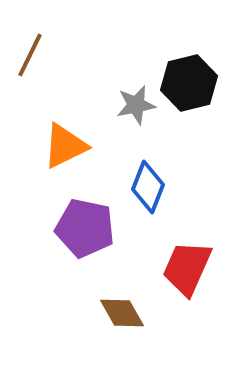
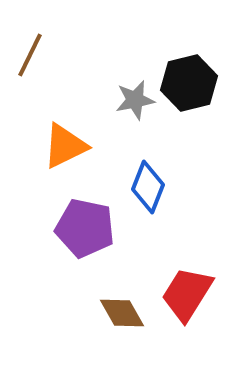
gray star: moved 1 px left, 5 px up
red trapezoid: moved 26 px down; rotated 8 degrees clockwise
